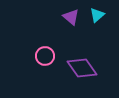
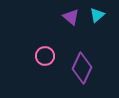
purple diamond: rotated 60 degrees clockwise
